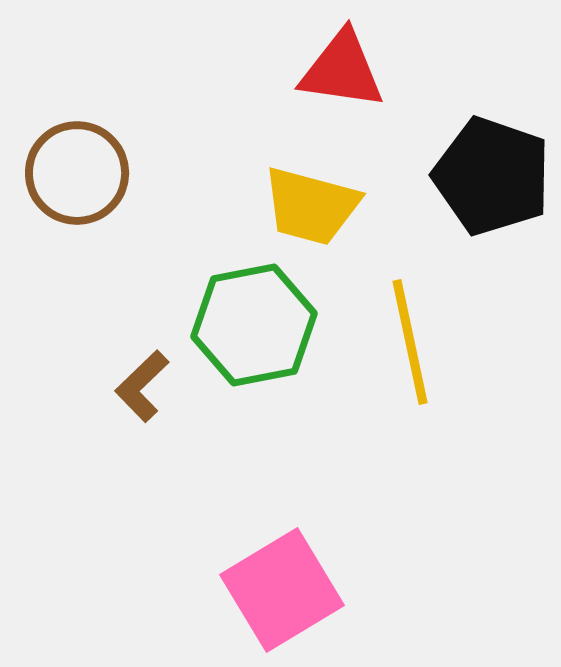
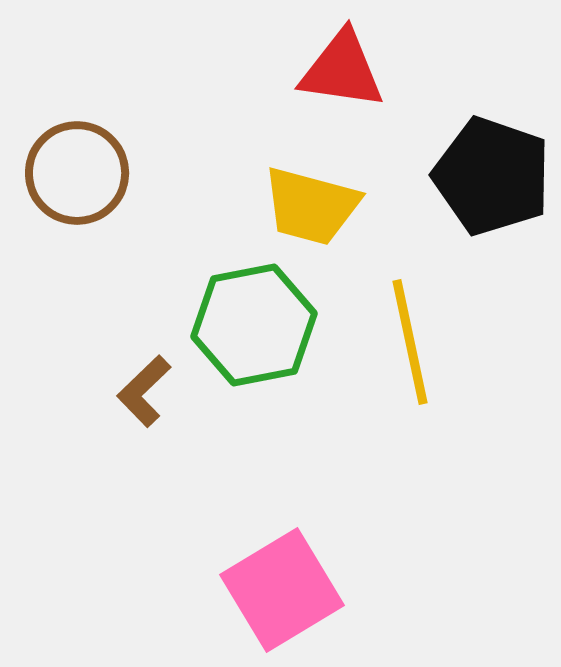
brown L-shape: moved 2 px right, 5 px down
